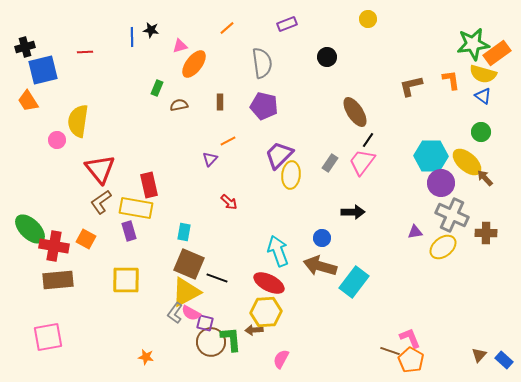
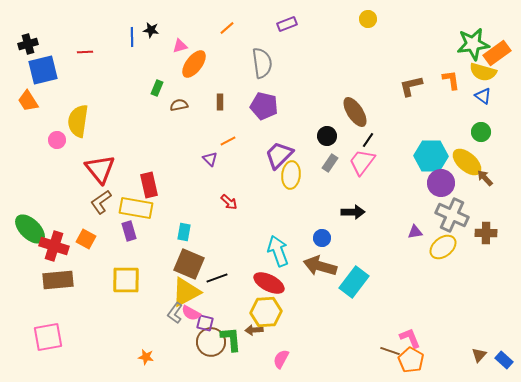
black cross at (25, 47): moved 3 px right, 3 px up
black circle at (327, 57): moved 79 px down
yellow semicircle at (483, 74): moved 2 px up
purple triangle at (210, 159): rotated 28 degrees counterclockwise
red cross at (54, 246): rotated 8 degrees clockwise
black line at (217, 278): rotated 40 degrees counterclockwise
